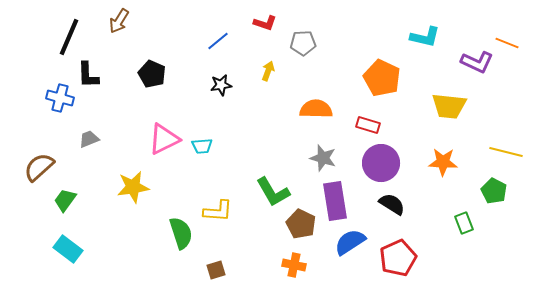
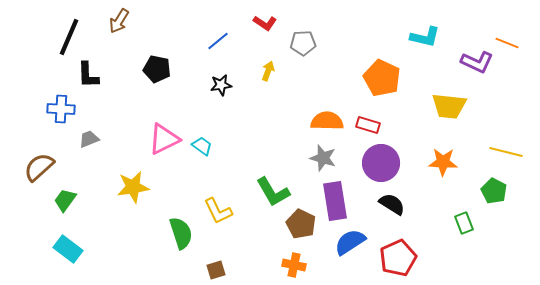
red L-shape: rotated 15 degrees clockwise
black pentagon: moved 5 px right, 5 px up; rotated 12 degrees counterclockwise
blue cross: moved 1 px right, 11 px down; rotated 12 degrees counterclockwise
orange semicircle: moved 11 px right, 12 px down
cyan trapezoid: rotated 140 degrees counterclockwise
yellow L-shape: rotated 60 degrees clockwise
